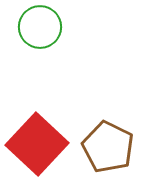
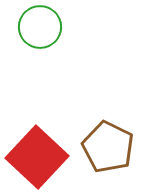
red square: moved 13 px down
